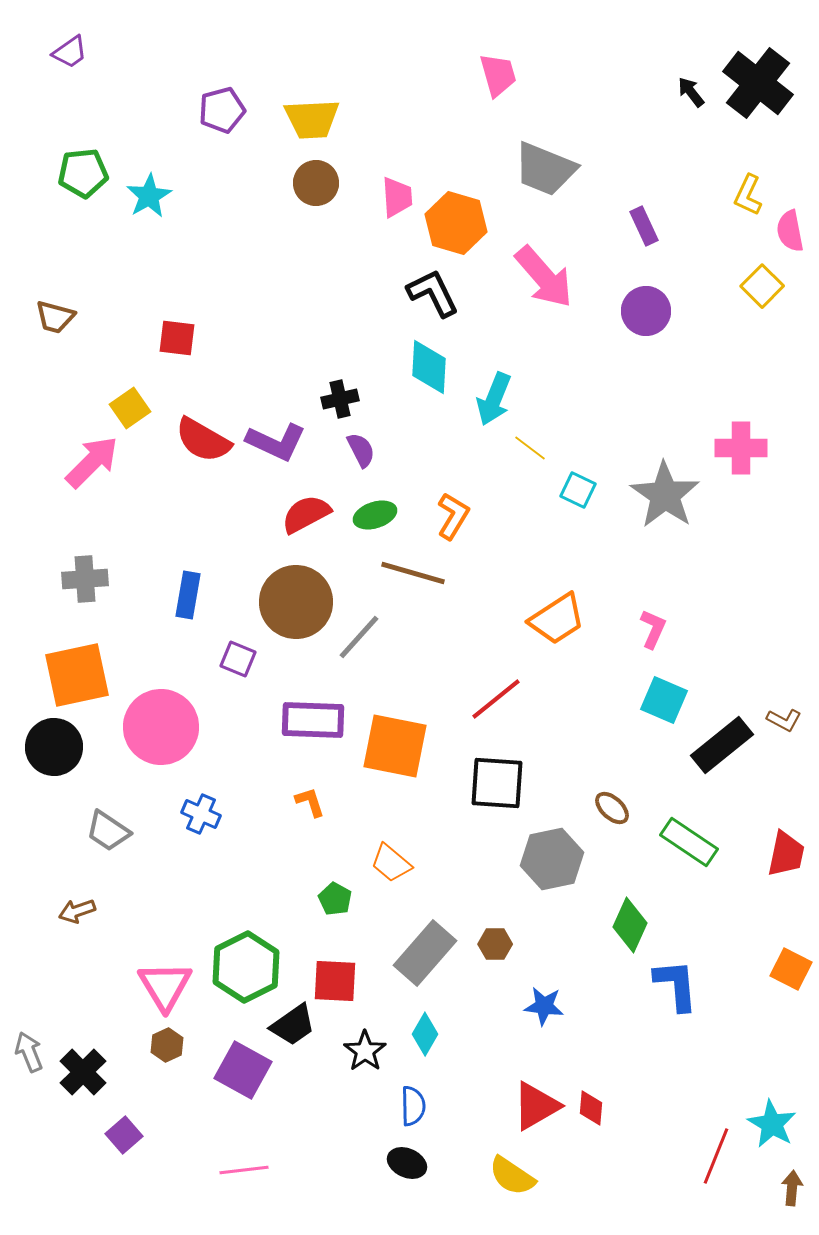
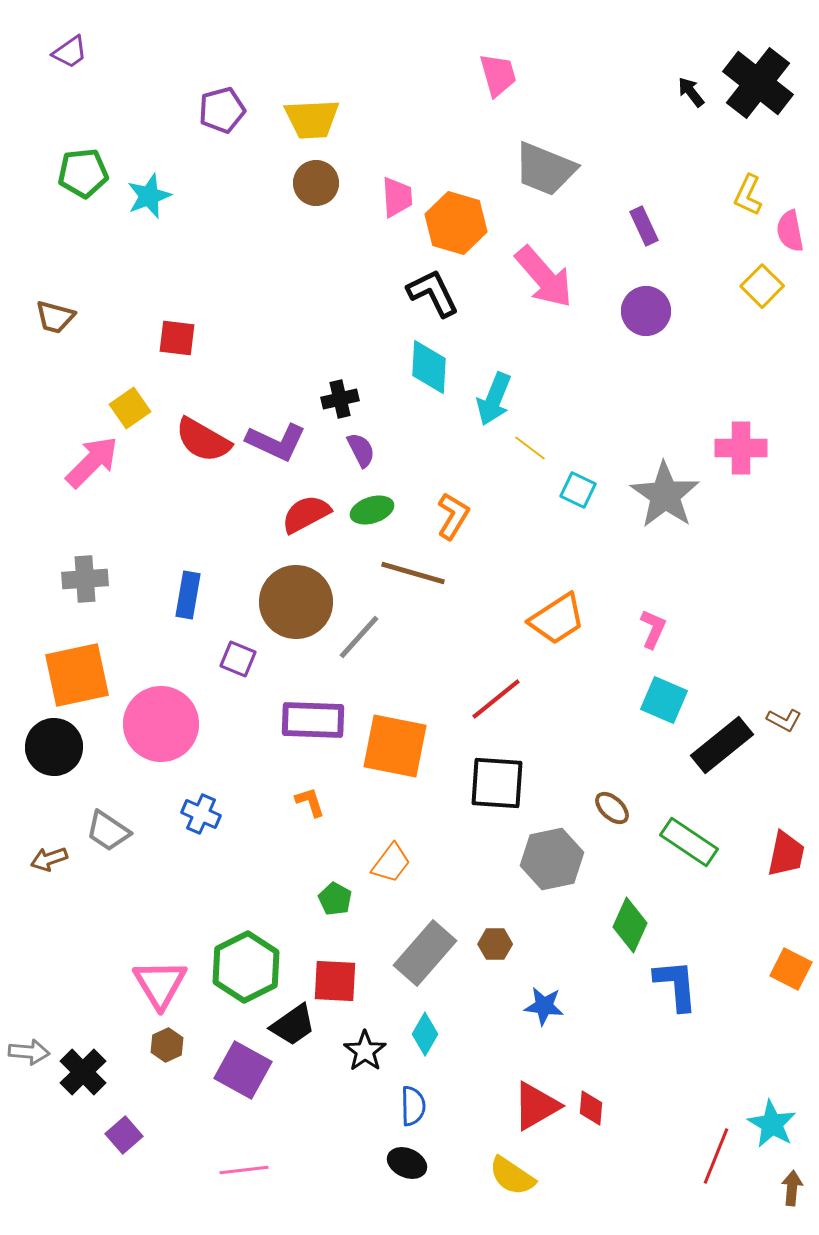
cyan star at (149, 196): rotated 9 degrees clockwise
green ellipse at (375, 515): moved 3 px left, 5 px up
pink circle at (161, 727): moved 3 px up
orange trapezoid at (391, 863): rotated 93 degrees counterclockwise
brown arrow at (77, 911): moved 28 px left, 52 px up
pink triangle at (165, 986): moved 5 px left, 2 px up
gray arrow at (29, 1052): rotated 117 degrees clockwise
